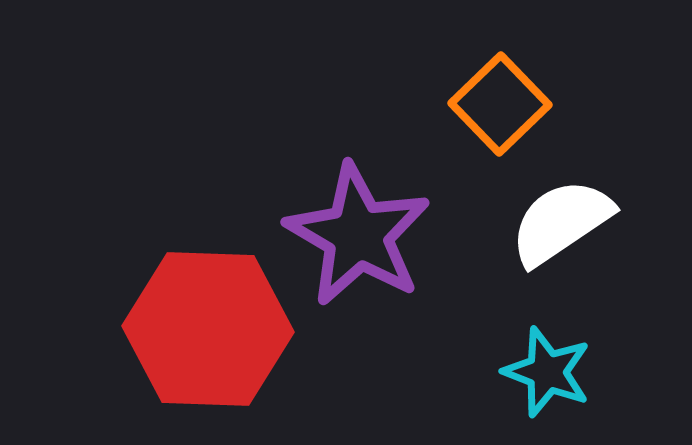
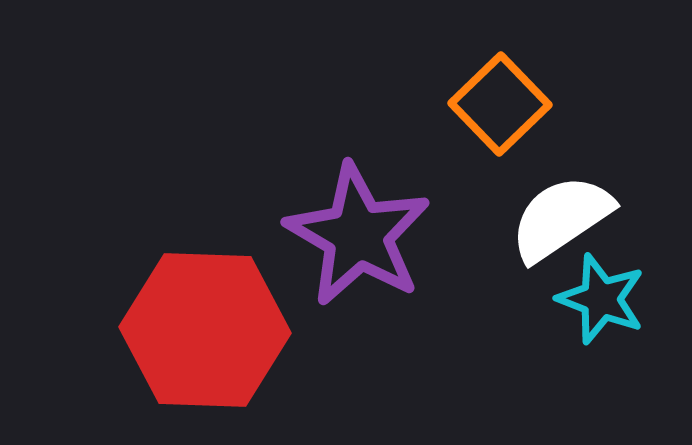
white semicircle: moved 4 px up
red hexagon: moved 3 px left, 1 px down
cyan star: moved 54 px right, 73 px up
